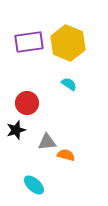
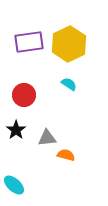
yellow hexagon: moved 1 px right, 1 px down; rotated 12 degrees clockwise
red circle: moved 3 px left, 8 px up
black star: rotated 18 degrees counterclockwise
gray triangle: moved 4 px up
cyan ellipse: moved 20 px left
